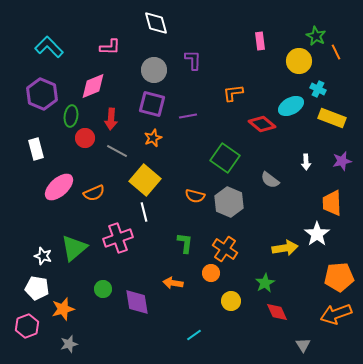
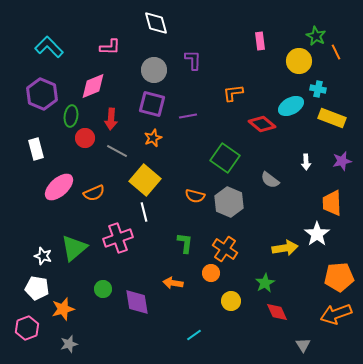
cyan cross at (318, 89): rotated 14 degrees counterclockwise
pink hexagon at (27, 326): moved 2 px down
